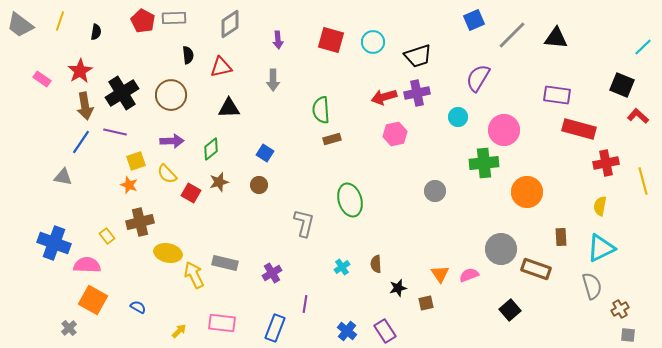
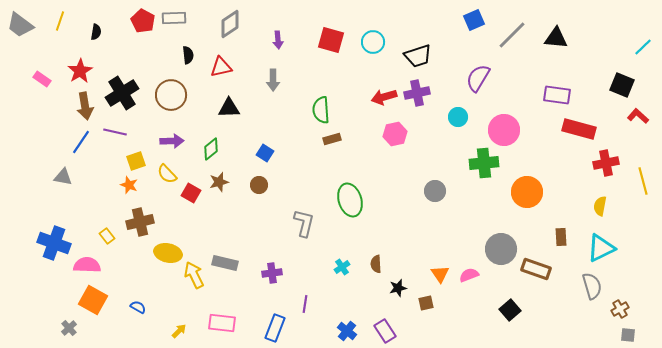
purple cross at (272, 273): rotated 24 degrees clockwise
